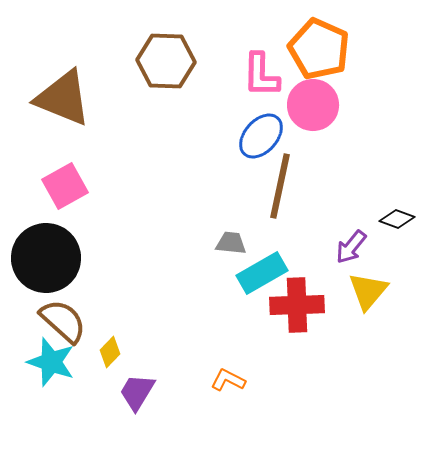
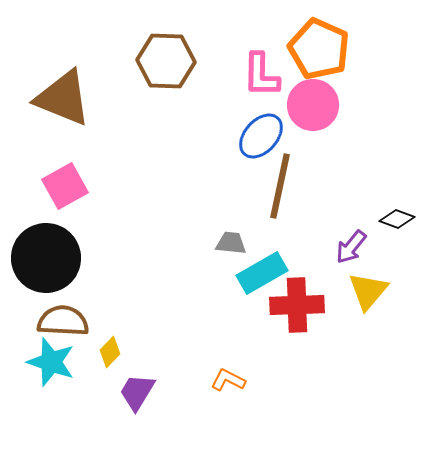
brown semicircle: rotated 39 degrees counterclockwise
